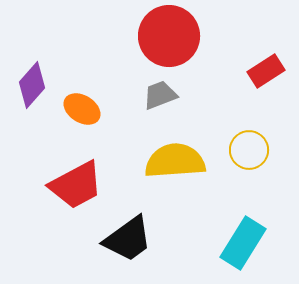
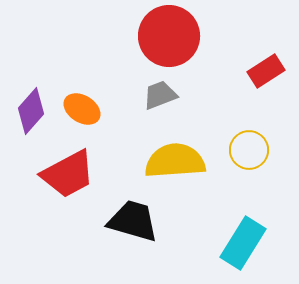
purple diamond: moved 1 px left, 26 px down
red trapezoid: moved 8 px left, 11 px up
black trapezoid: moved 5 px right, 18 px up; rotated 128 degrees counterclockwise
